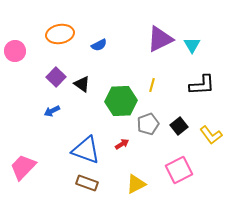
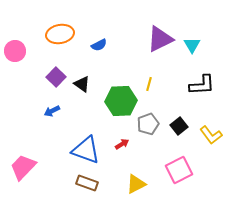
yellow line: moved 3 px left, 1 px up
